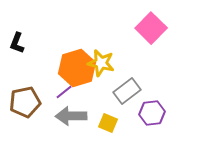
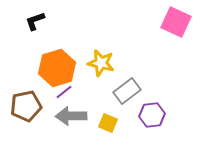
pink square: moved 25 px right, 6 px up; rotated 20 degrees counterclockwise
black L-shape: moved 18 px right, 22 px up; rotated 50 degrees clockwise
orange hexagon: moved 20 px left
brown pentagon: moved 1 px right, 4 px down
purple hexagon: moved 2 px down
